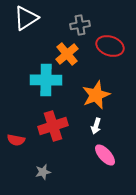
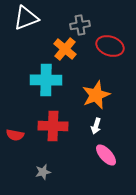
white triangle: rotated 12 degrees clockwise
orange cross: moved 2 px left, 5 px up; rotated 10 degrees counterclockwise
red cross: rotated 20 degrees clockwise
red semicircle: moved 1 px left, 5 px up
pink ellipse: moved 1 px right
